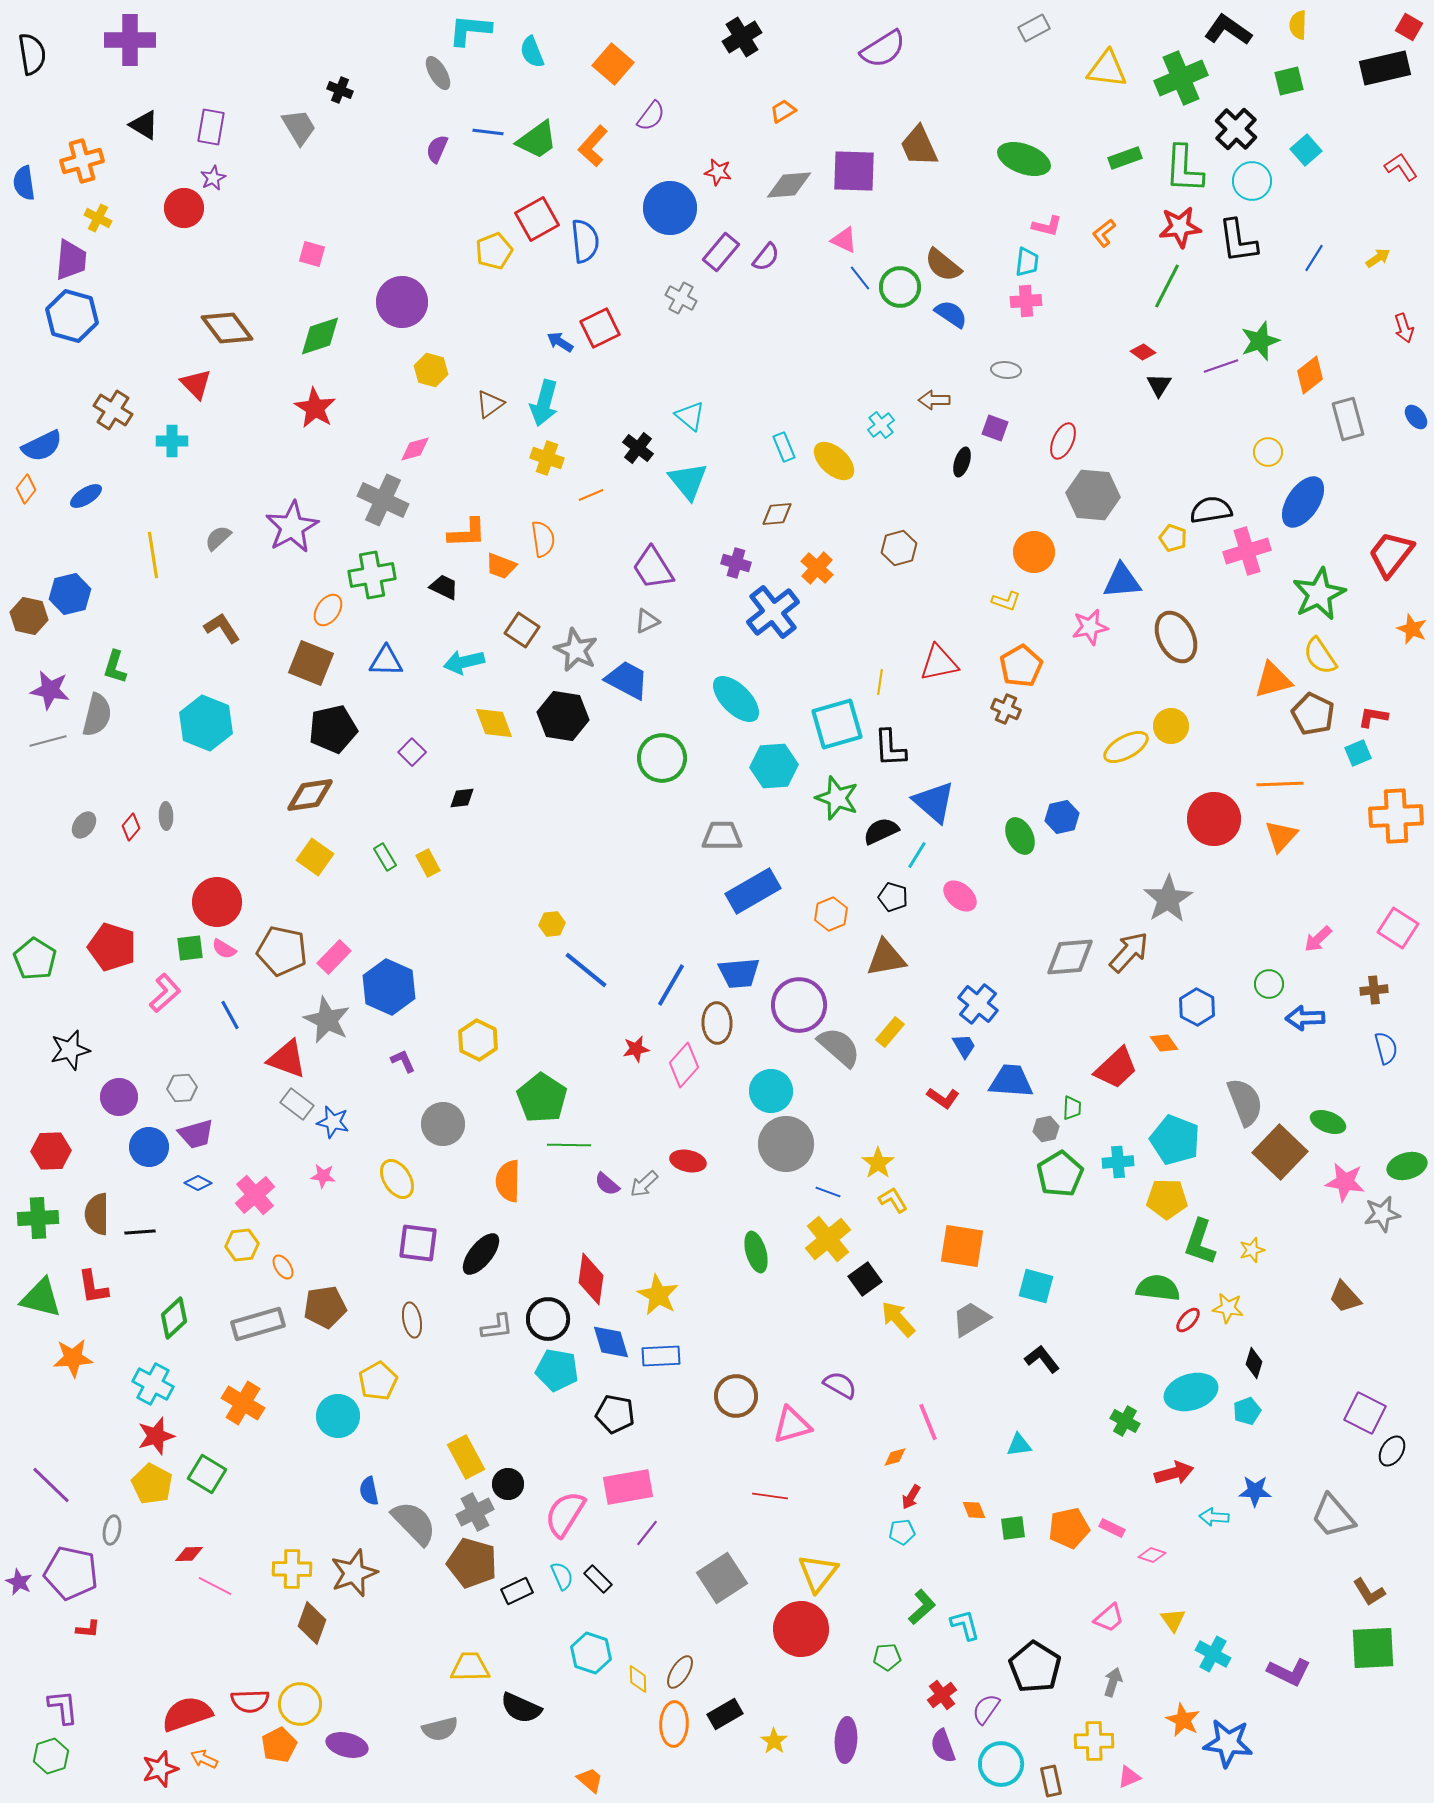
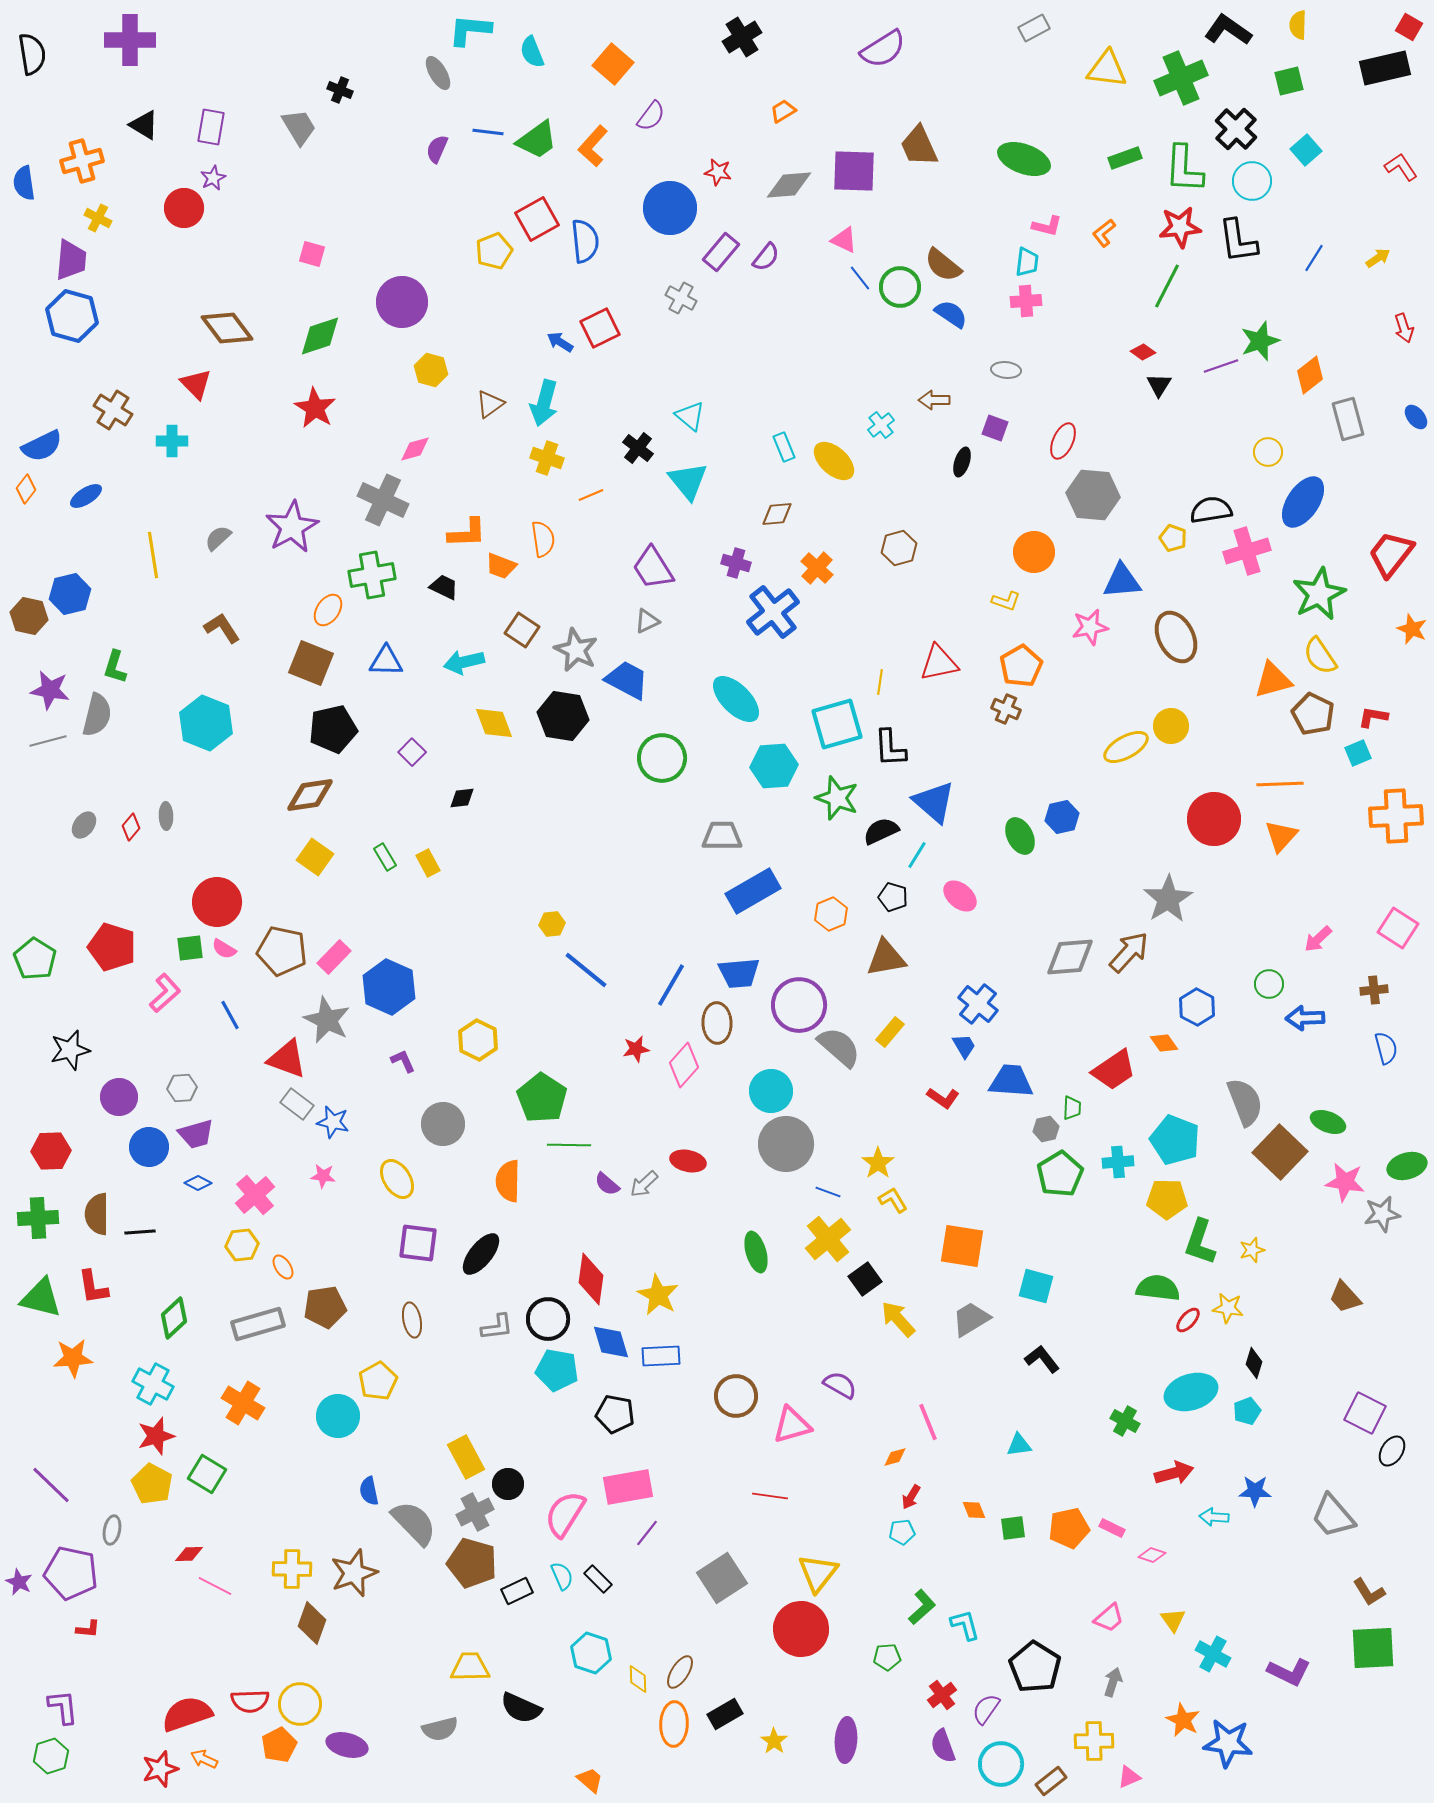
red trapezoid at (1116, 1068): moved 2 px left, 2 px down; rotated 9 degrees clockwise
brown rectangle at (1051, 1781): rotated 64 degrees clockwise
